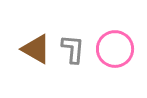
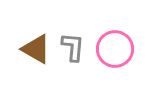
gray L-shape: moved 2 px up
